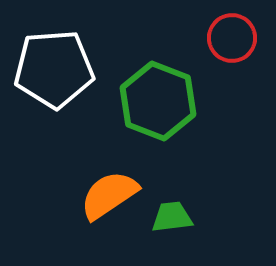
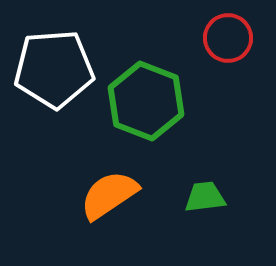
red circle: moved 4 px left
green hexagon: moved 12 px left
green trapezoid: moved 33 px right, 20 px up
